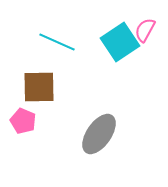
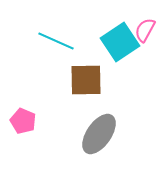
cyan line: moved 1 px left, 1 px up
brown square: moved 47 px right, 7 px up
